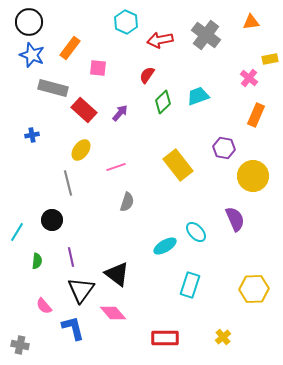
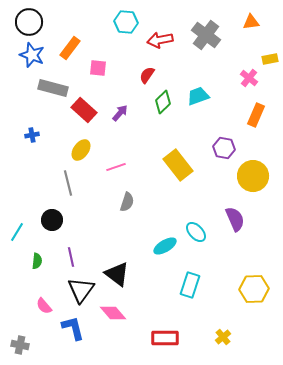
cyan hexagon at (126, 22): rotated 20 degrees counterclockwise
